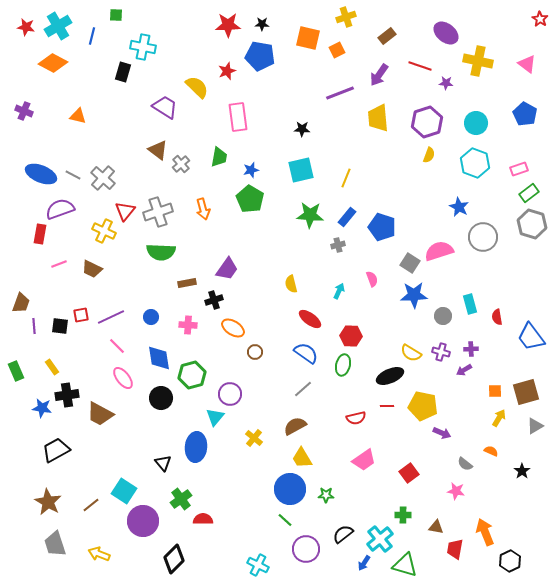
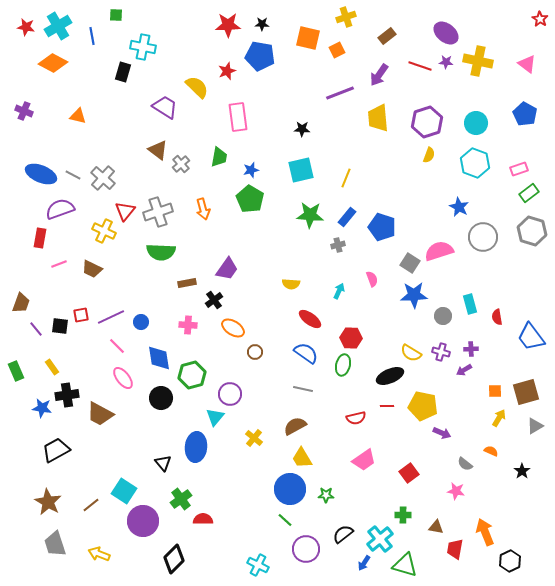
blue line at (92, 36): rotated 24 degrees counterclockwise
purple star at (446, 83): moved 21 px up
gray hexagon at (532, 224): moved 7 px down
red rectangle at (40, 234): moved 4 px down
yellow semicircle at (291, 284): rotated 72 degrees counterclockwise
black cross at (214, 300): rotated 18 degrees counterclockwise
blue circle at (151, 317): moved 10 px left, 5 px down
purple line at (34, 326): moved 2 px right, 3 px down; rotated 35 degrees counterclockwise
red hexagon at (351, 336): moved 2 px down
gray line at (303, 389): rotated 54 degrees clockwise
